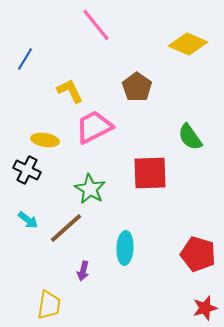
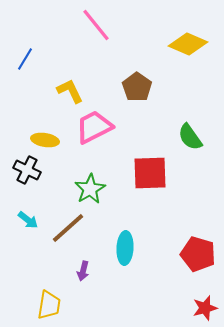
green star: rotated 12 degrees clockwise
brown line: moved 2 px right
